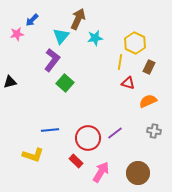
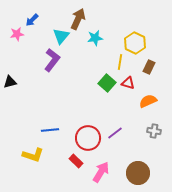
green square: moved 42 px right
